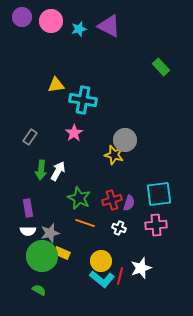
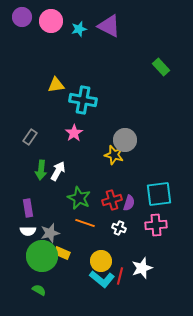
white star: moved 1 px right
